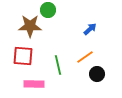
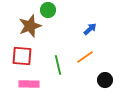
brown star: rotated 20 degrees counterclockwise
red square: moved 1 px left
black circle: moved 8 px right, 6 px down
pink rectangle: moved 5 px left
